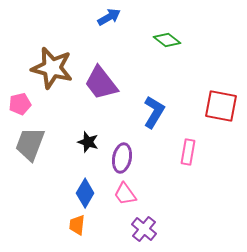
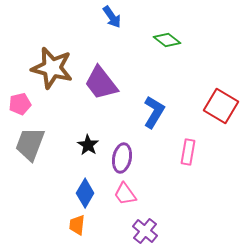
blue arrow: moved 3 px right; rotated 85 degrees clockwise
red square: rotated 20 degrees clockwise
black star: moved 3 px down; rotated 15 degrees clockwise
purple cross: moved 1 px right, 2 px down
